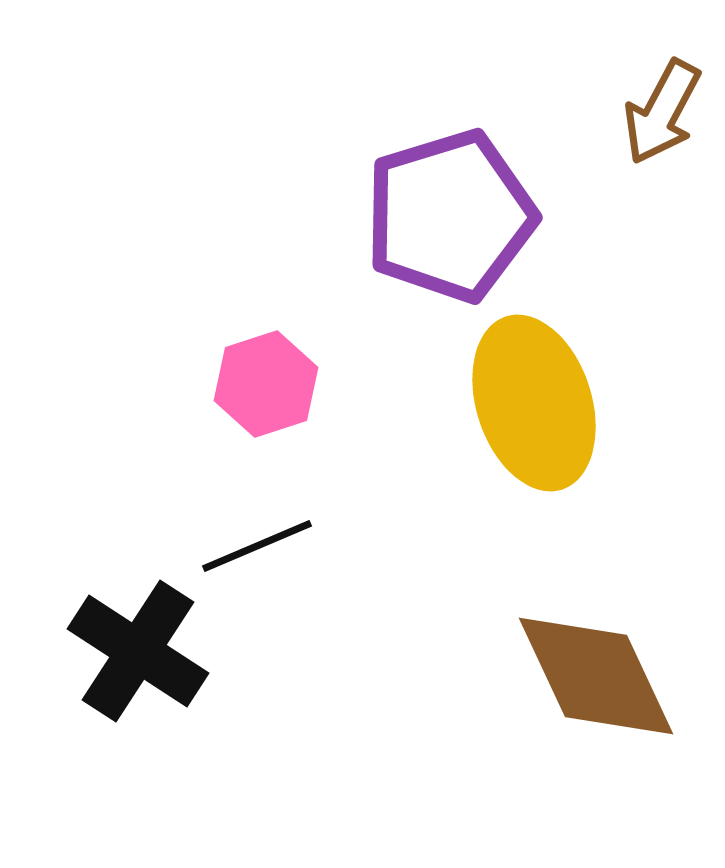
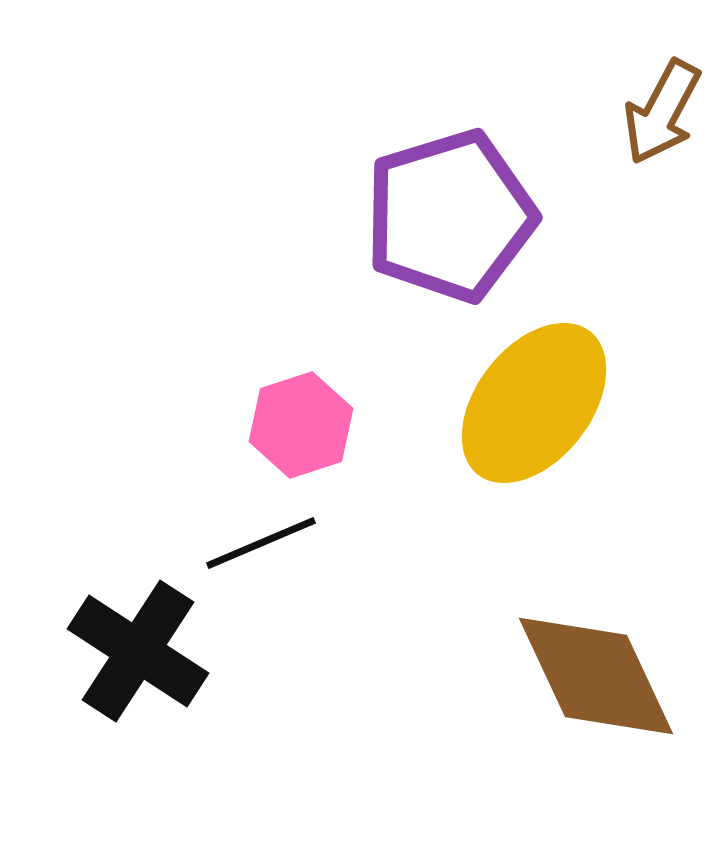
pink hexagon: moved 35 px right, 41 px down
yellow ellipse: rotated 56 degrees clockwise
black line: moved 4 px right, 3 px up
